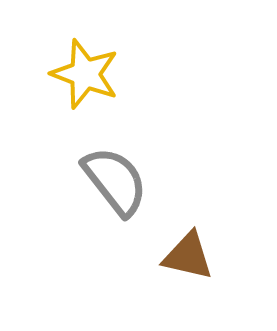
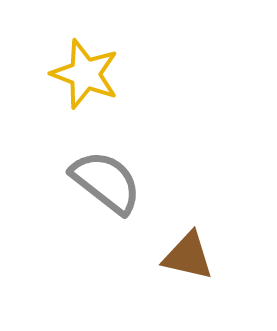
gray semicircle: moved 9 px left, 1 px down; rotated 14 degrees counterclockwise
